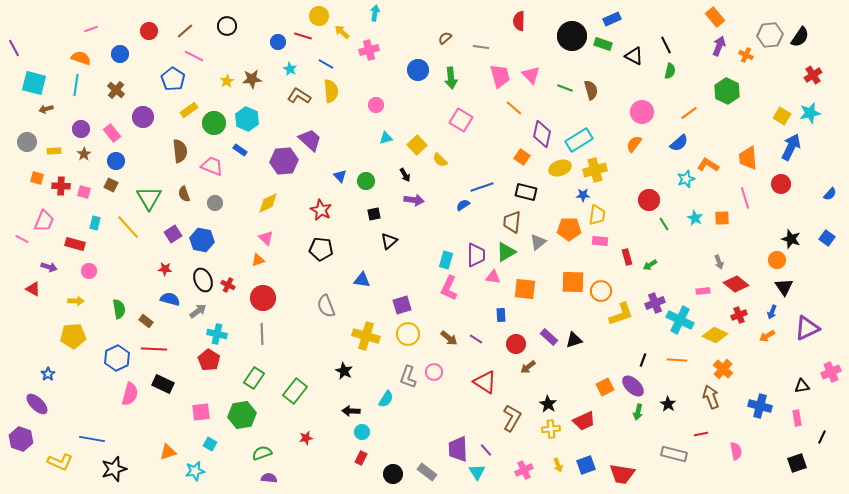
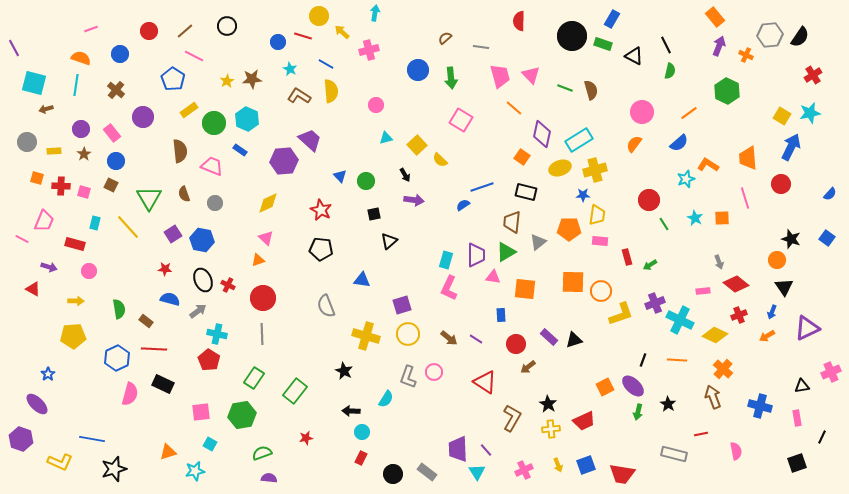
blue rectangle at (612, 19): rotated 36 degrees counterclockwise
brown arrow at (711, 397): moved 2 px right
